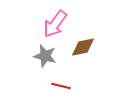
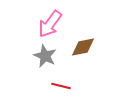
pink arrow: moved 5 px left
gray star: rotated 10 degrees clockwise
